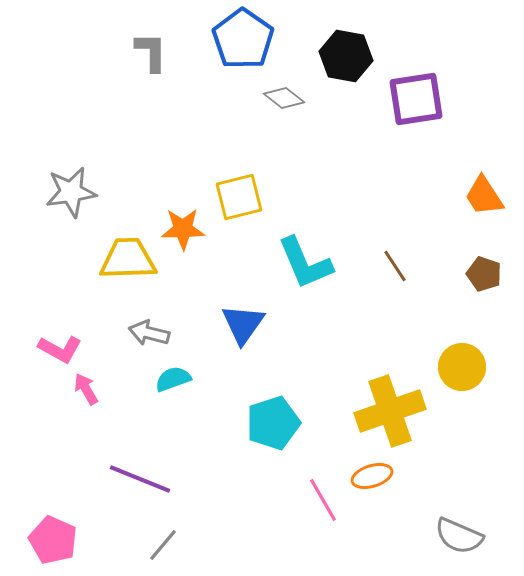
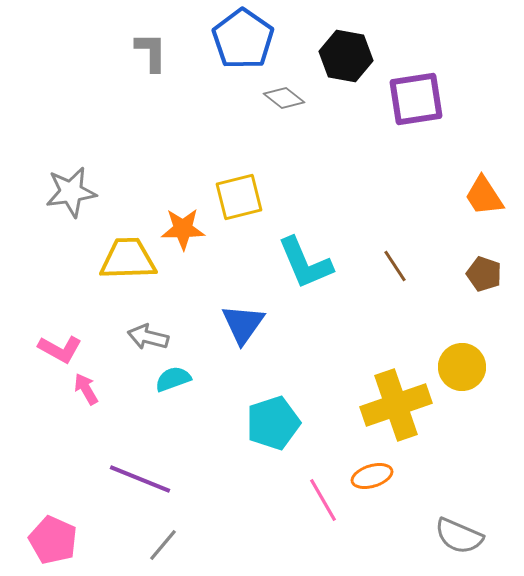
gray arrow: moved 1 px left, 4 px down
yellow cross: moved 6 px right, 6 px up
